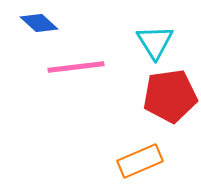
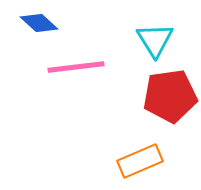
cyan triangle: moved 2 px up
